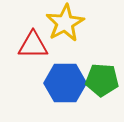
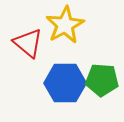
yellow star: moved 2 px down
red triangle: moved 5 px left, 2 px up; rotated 40 degrees clockwise
